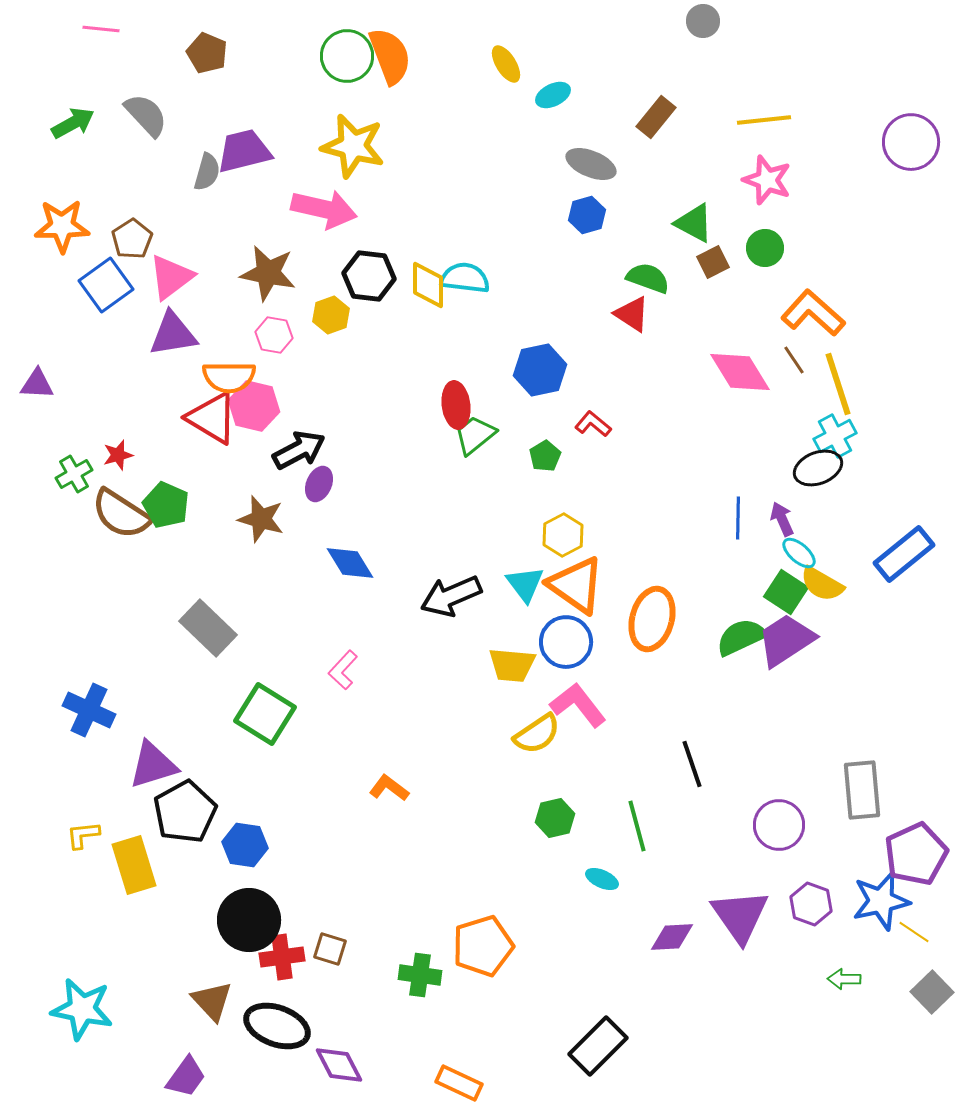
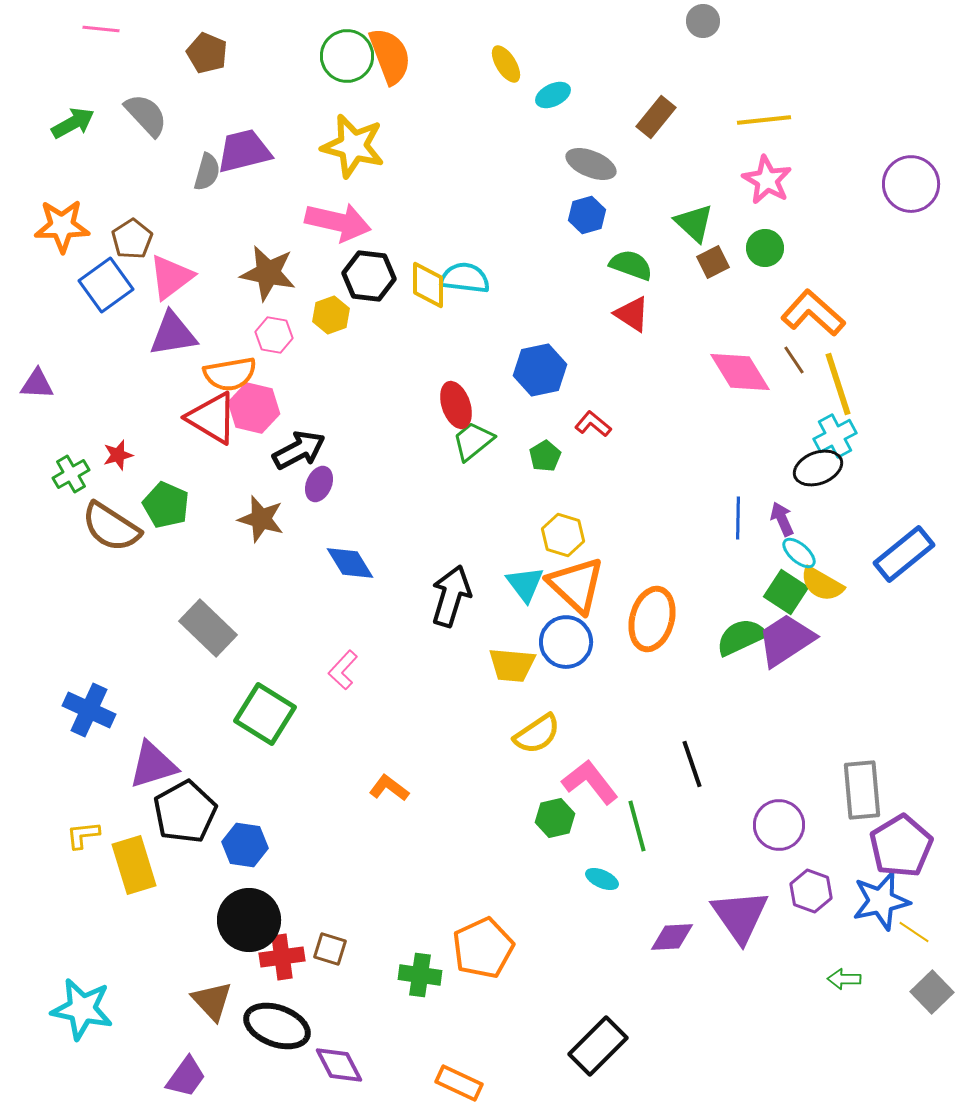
purple circle at (911, 142): moved 42 px down
pink star at (767, 180): rotated 9 degrees clockwise
pink arrow at (324, 209): moved 14 px right, 13 px down
green triangle at (694, 223): rotated 15 degrees clockwise
green semicircle at (648, 278): moved 17 px left, 13 px up
orange semicircle at (229, 377): moved 1 px right, 3 px up; rotated 10 degrees counterclockwise
red ellipse at (456, 405): rotated 12 degrees counterclockwise
pink hexagon at (254, 406): moved 2 px down
green trapezoid at (475, 435): moved 2 px left, 6 px down
green cross at (74, 474): moved 3 px left
brown semicircle at (121, 514): moved 10 px left, 13 px down
yellow hexagon at (563, 535): rotated 15 degrees counterclockwise
orange triangle at (576, 585): rotated 8 degrees clockwise
black arrow at (451, 596): rotated 130 degrees clockwise
pink L-shape at (578, 705): moved 12 px right, 77 px down
purple pentagon at (916, 854): moved 15 px left, 8 px up; rotated 6 degrees counterclockwise
purple hexagon at (811, 904): moved 13 px up
orange pentagon at (483, 946): moved 2 px down; rotated 8 degrees counterclockwise
